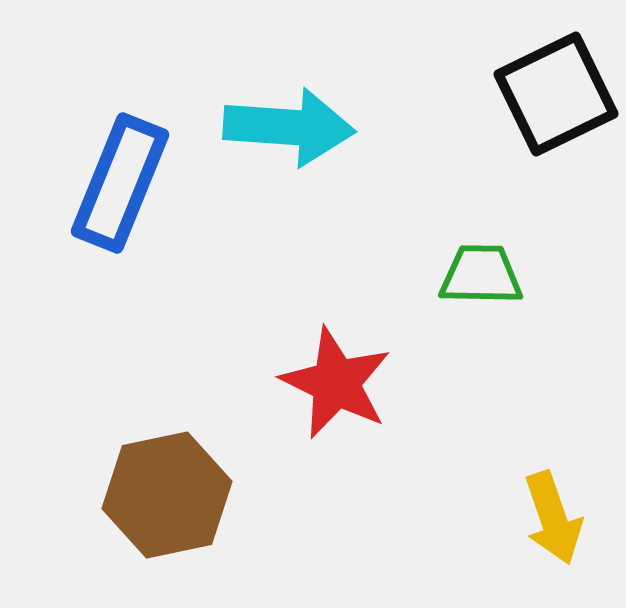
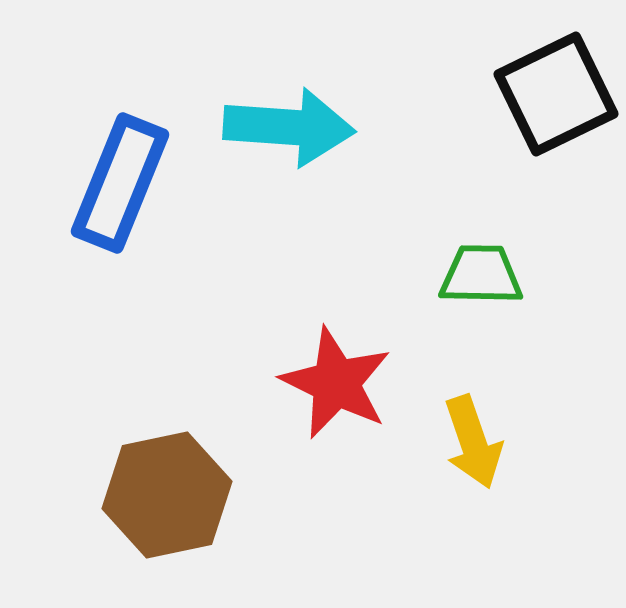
yellow arrow: moved 80 px left, 76 px up
